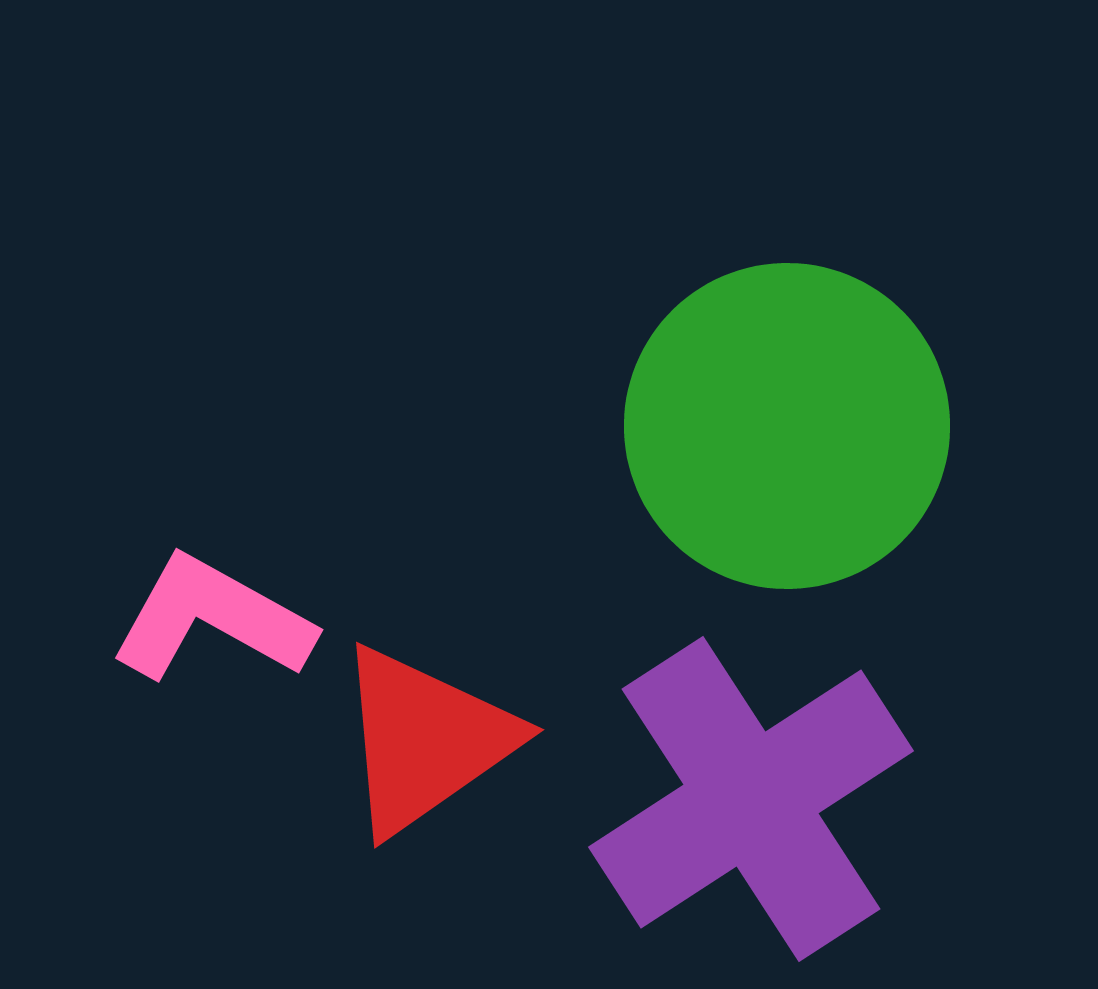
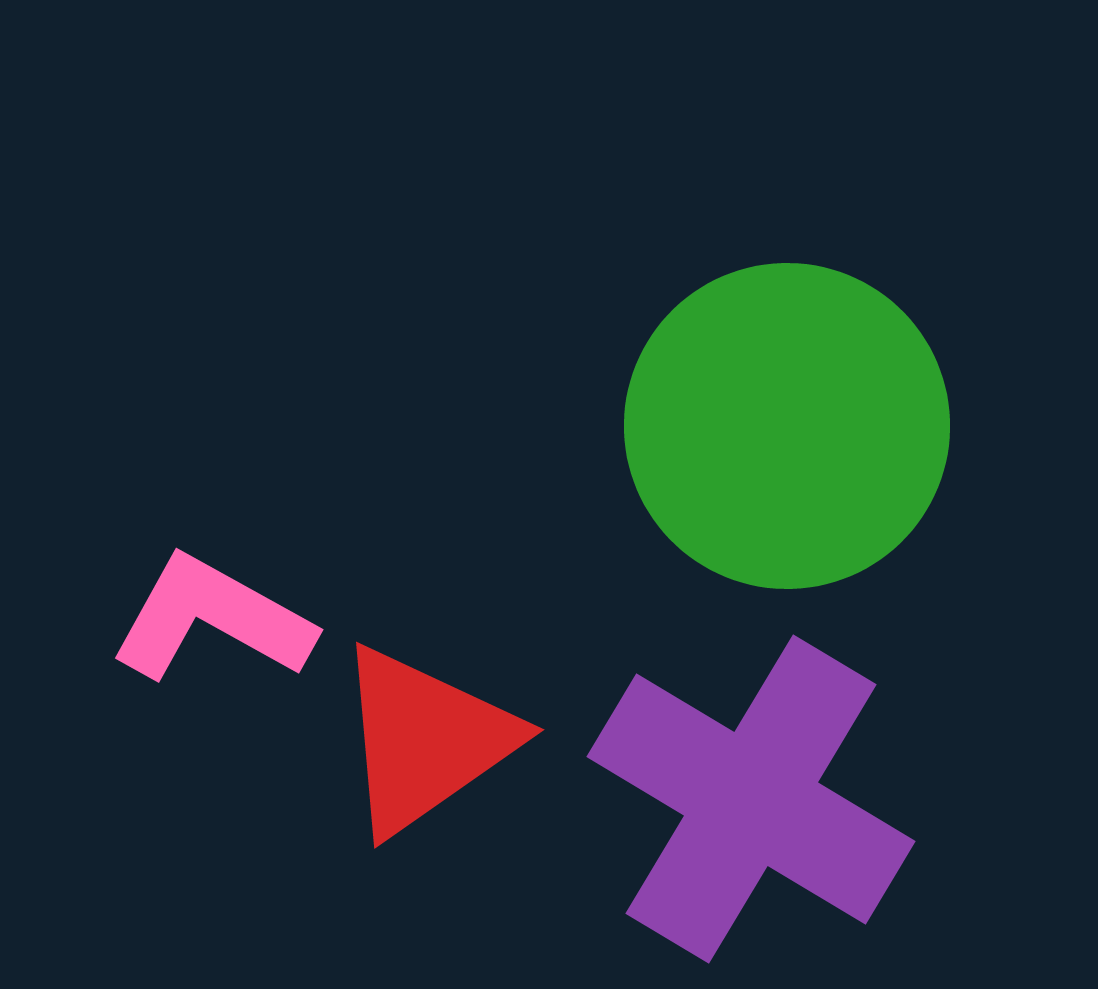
purple cross: rotated 26 degrees counterclockwise
